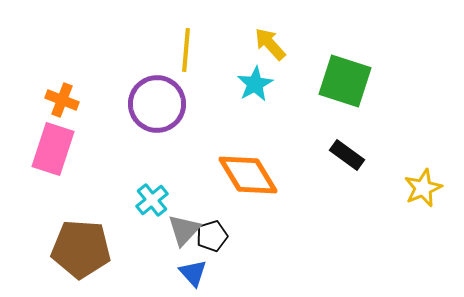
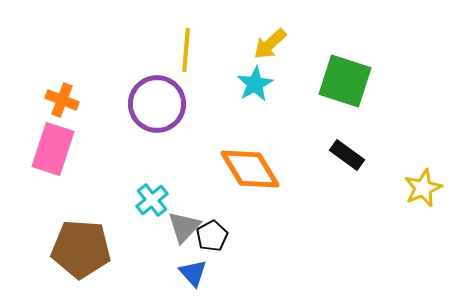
yellow arrow: rotated 90 degrees counterclockwise
orange diamond: moved 2 px right, 6 px up
gray triangle: moved 3 px up
black pentagon: rotated 12 degrees counterclockwise
